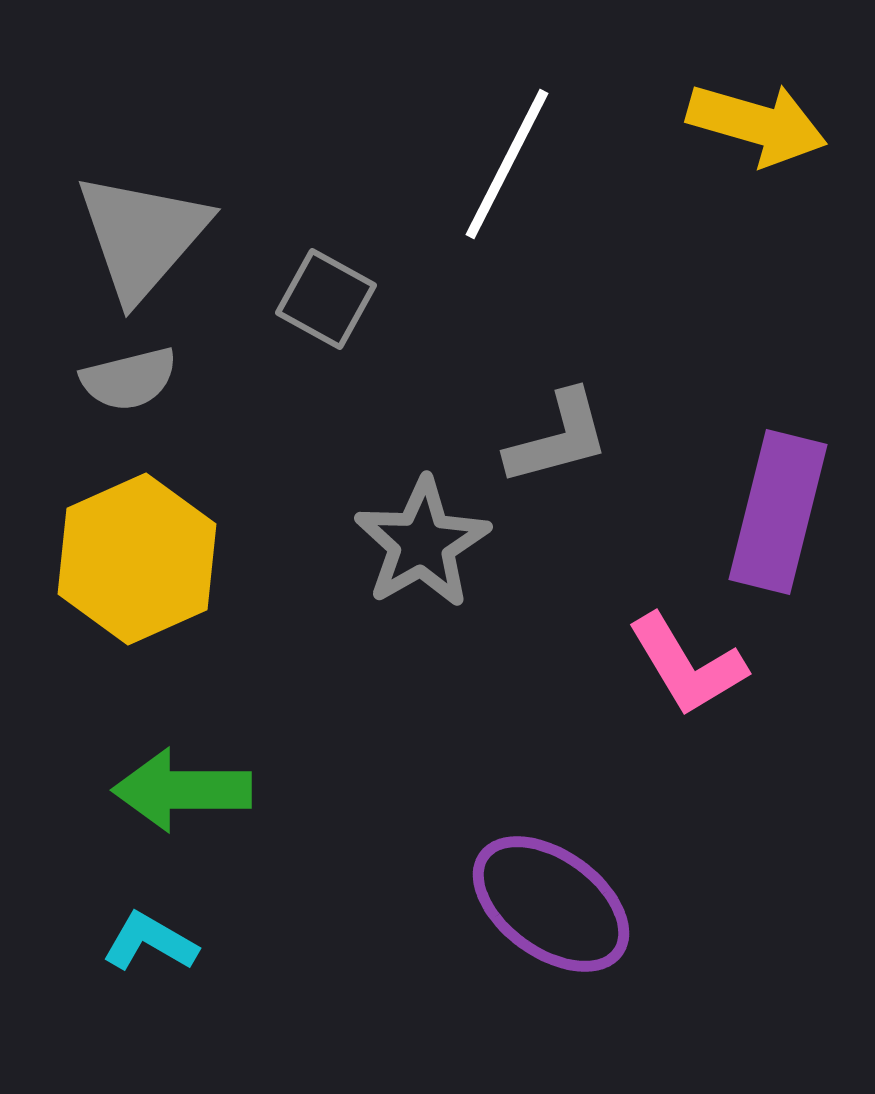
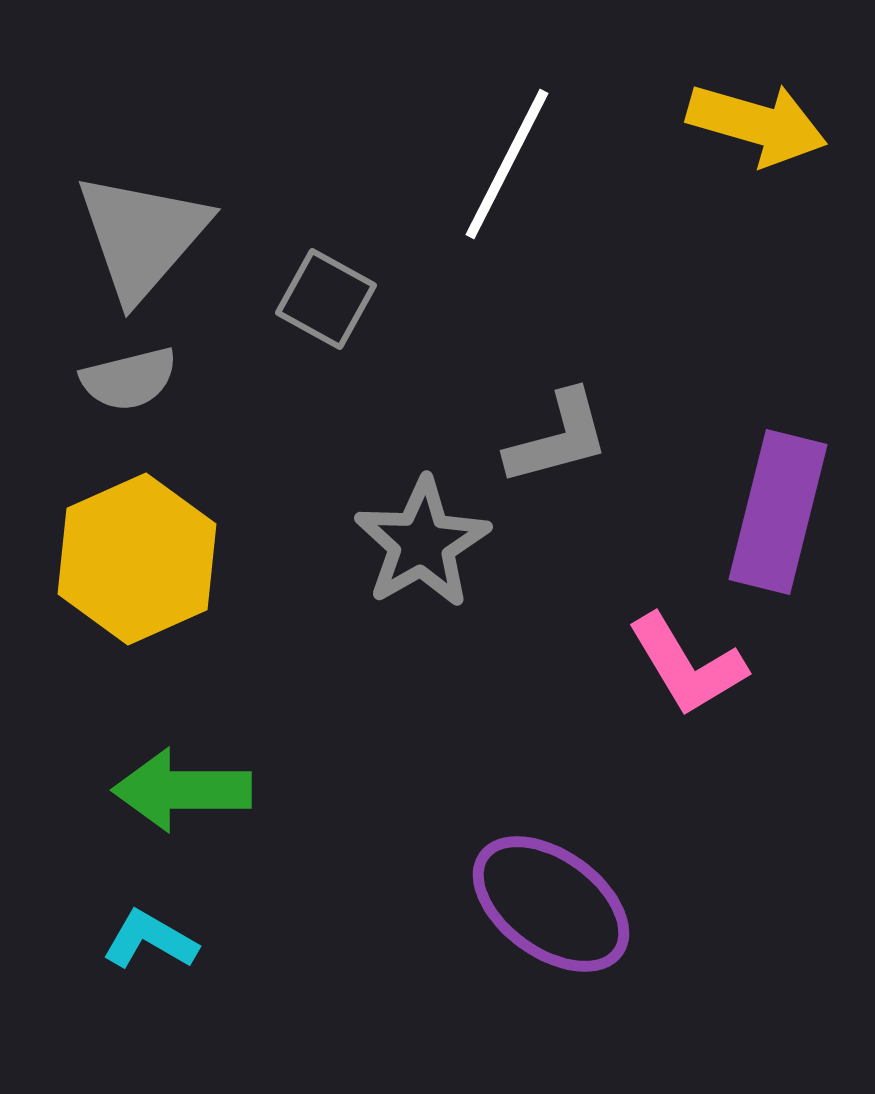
cyan L-shape: moved 2 px up
